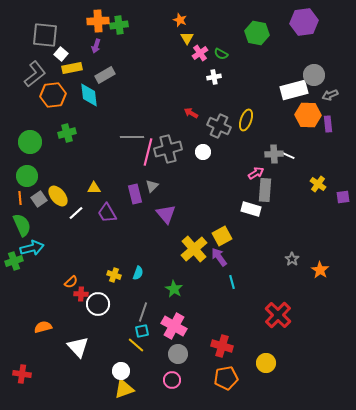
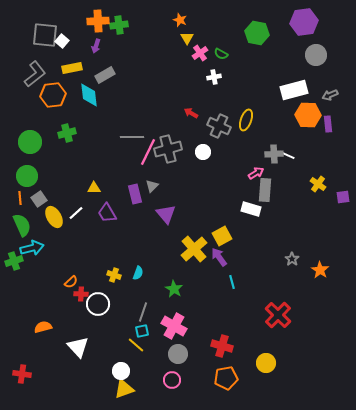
white square at (61, 54): moved 1 px right, 13 px up
gray circle at (314, 75): moved 2 px right, 20 px up
pink line at (148, 152): rotated 12 degrees clockwise
yellow ellipse at (58, 196): moved 4 px left, 21 px down; rotated 10 degrees clockwise
